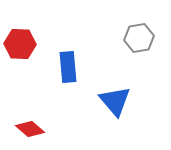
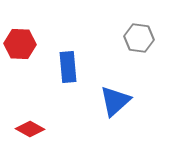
gray hexagon: rotated 16 degrees clockwise
blue triangle: rotated 28 degrees clockwise
red diamond: rotated 12 degrees counterclockwise
